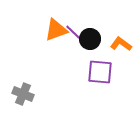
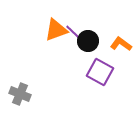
black circle: moved 2 px left, 2 px down
purple square: rotated 24 degrees clockwise
gray cross: moved 3 px left
